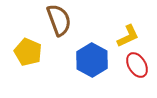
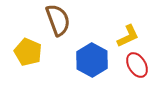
brown semicircle: moved 1 px left
